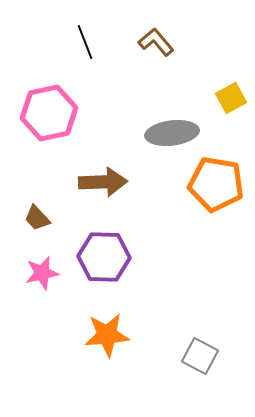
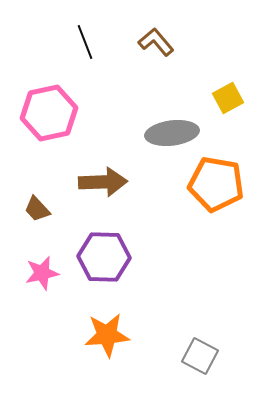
yellow square: moved 3 px left
brown trapezoid: moved 9 px up
